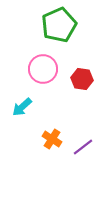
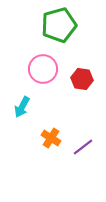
green pentagon: rotated 8 degrees clockwise
cyan arrow: rotated 20 degrees counterclockwise
orange cross: moved 1 px left, 1 px up
